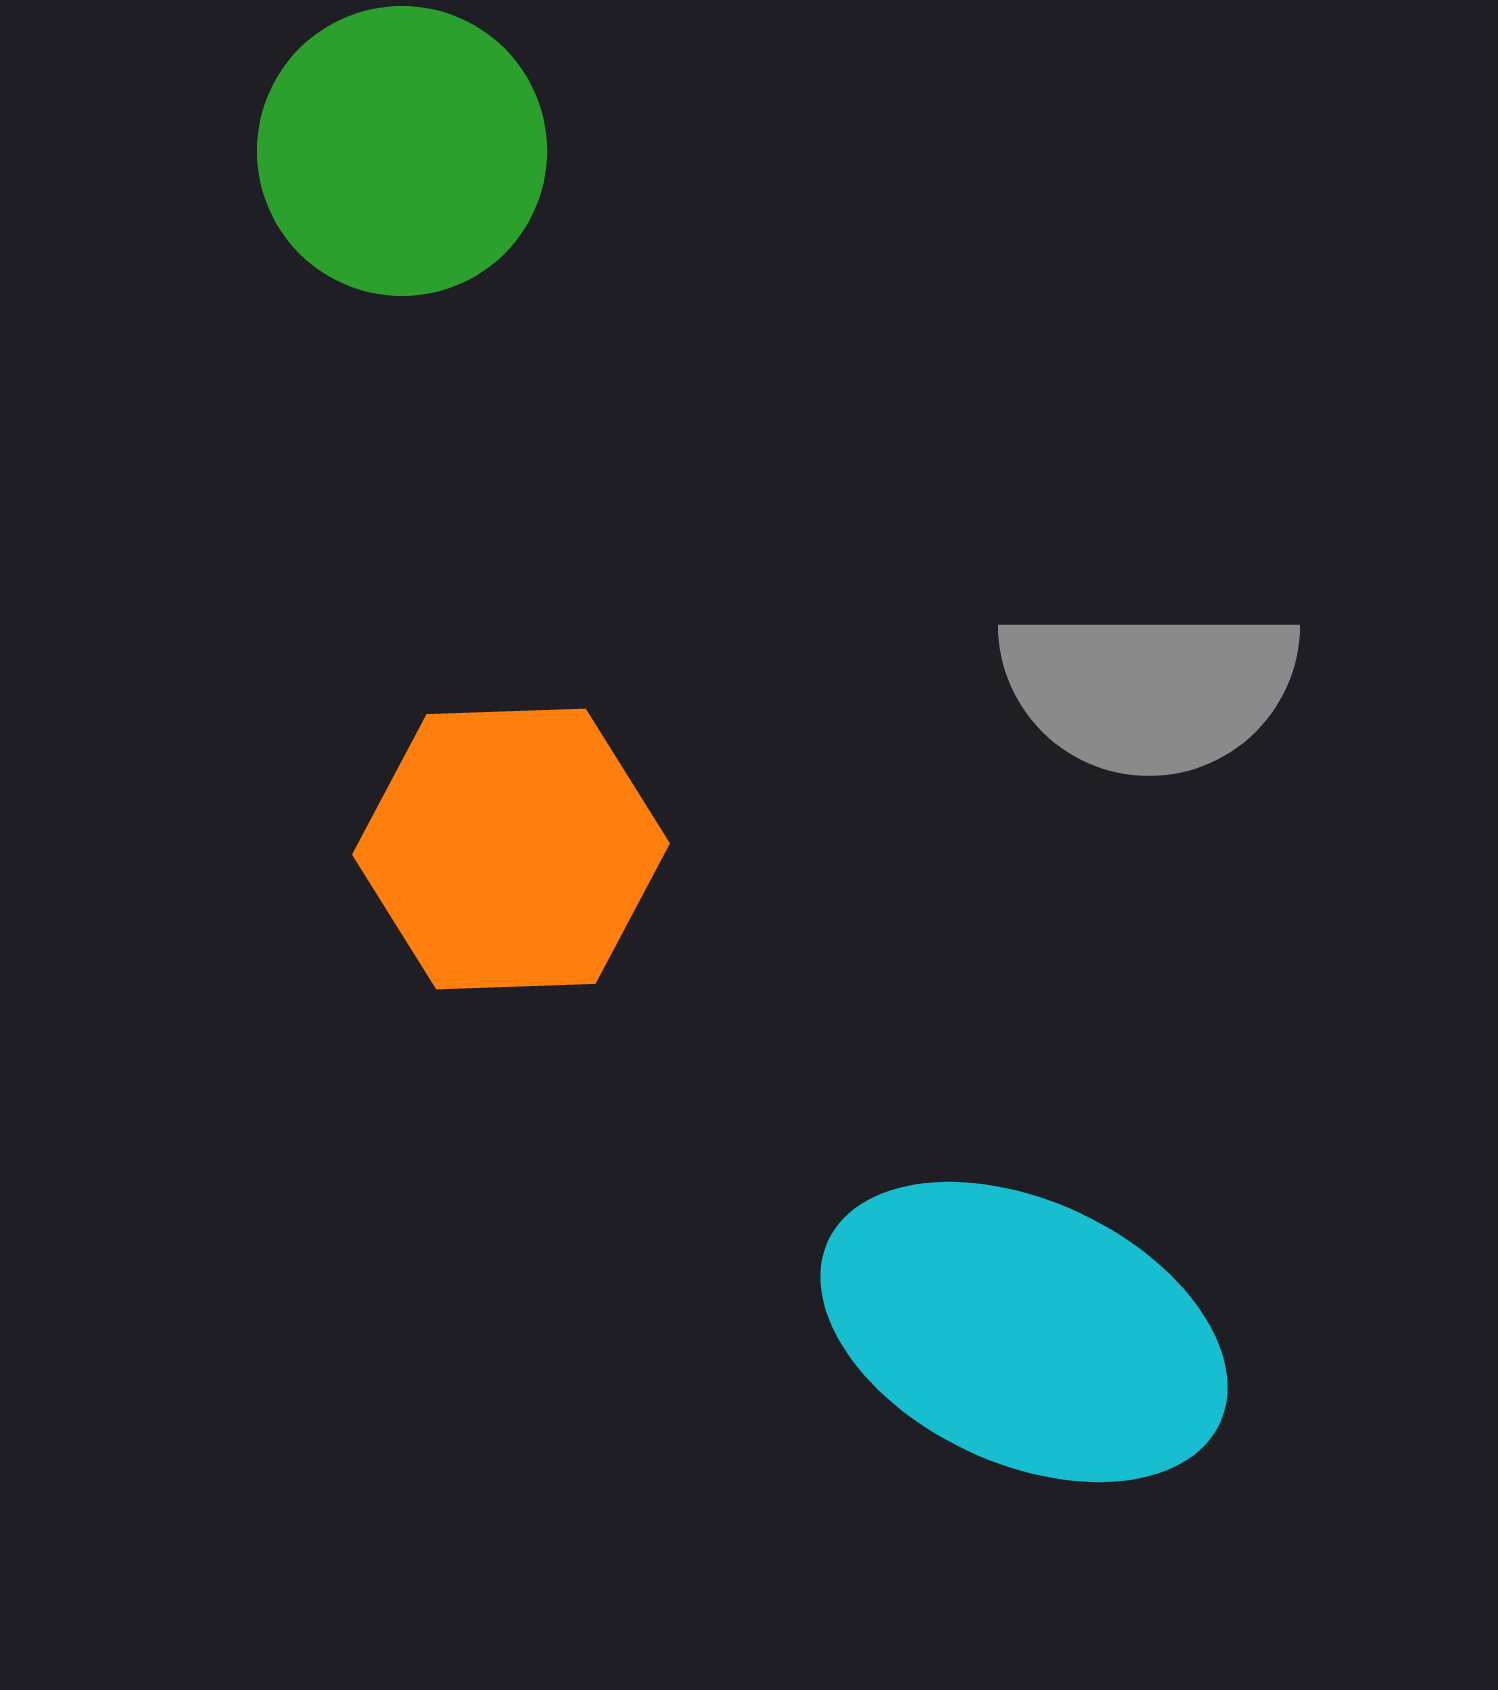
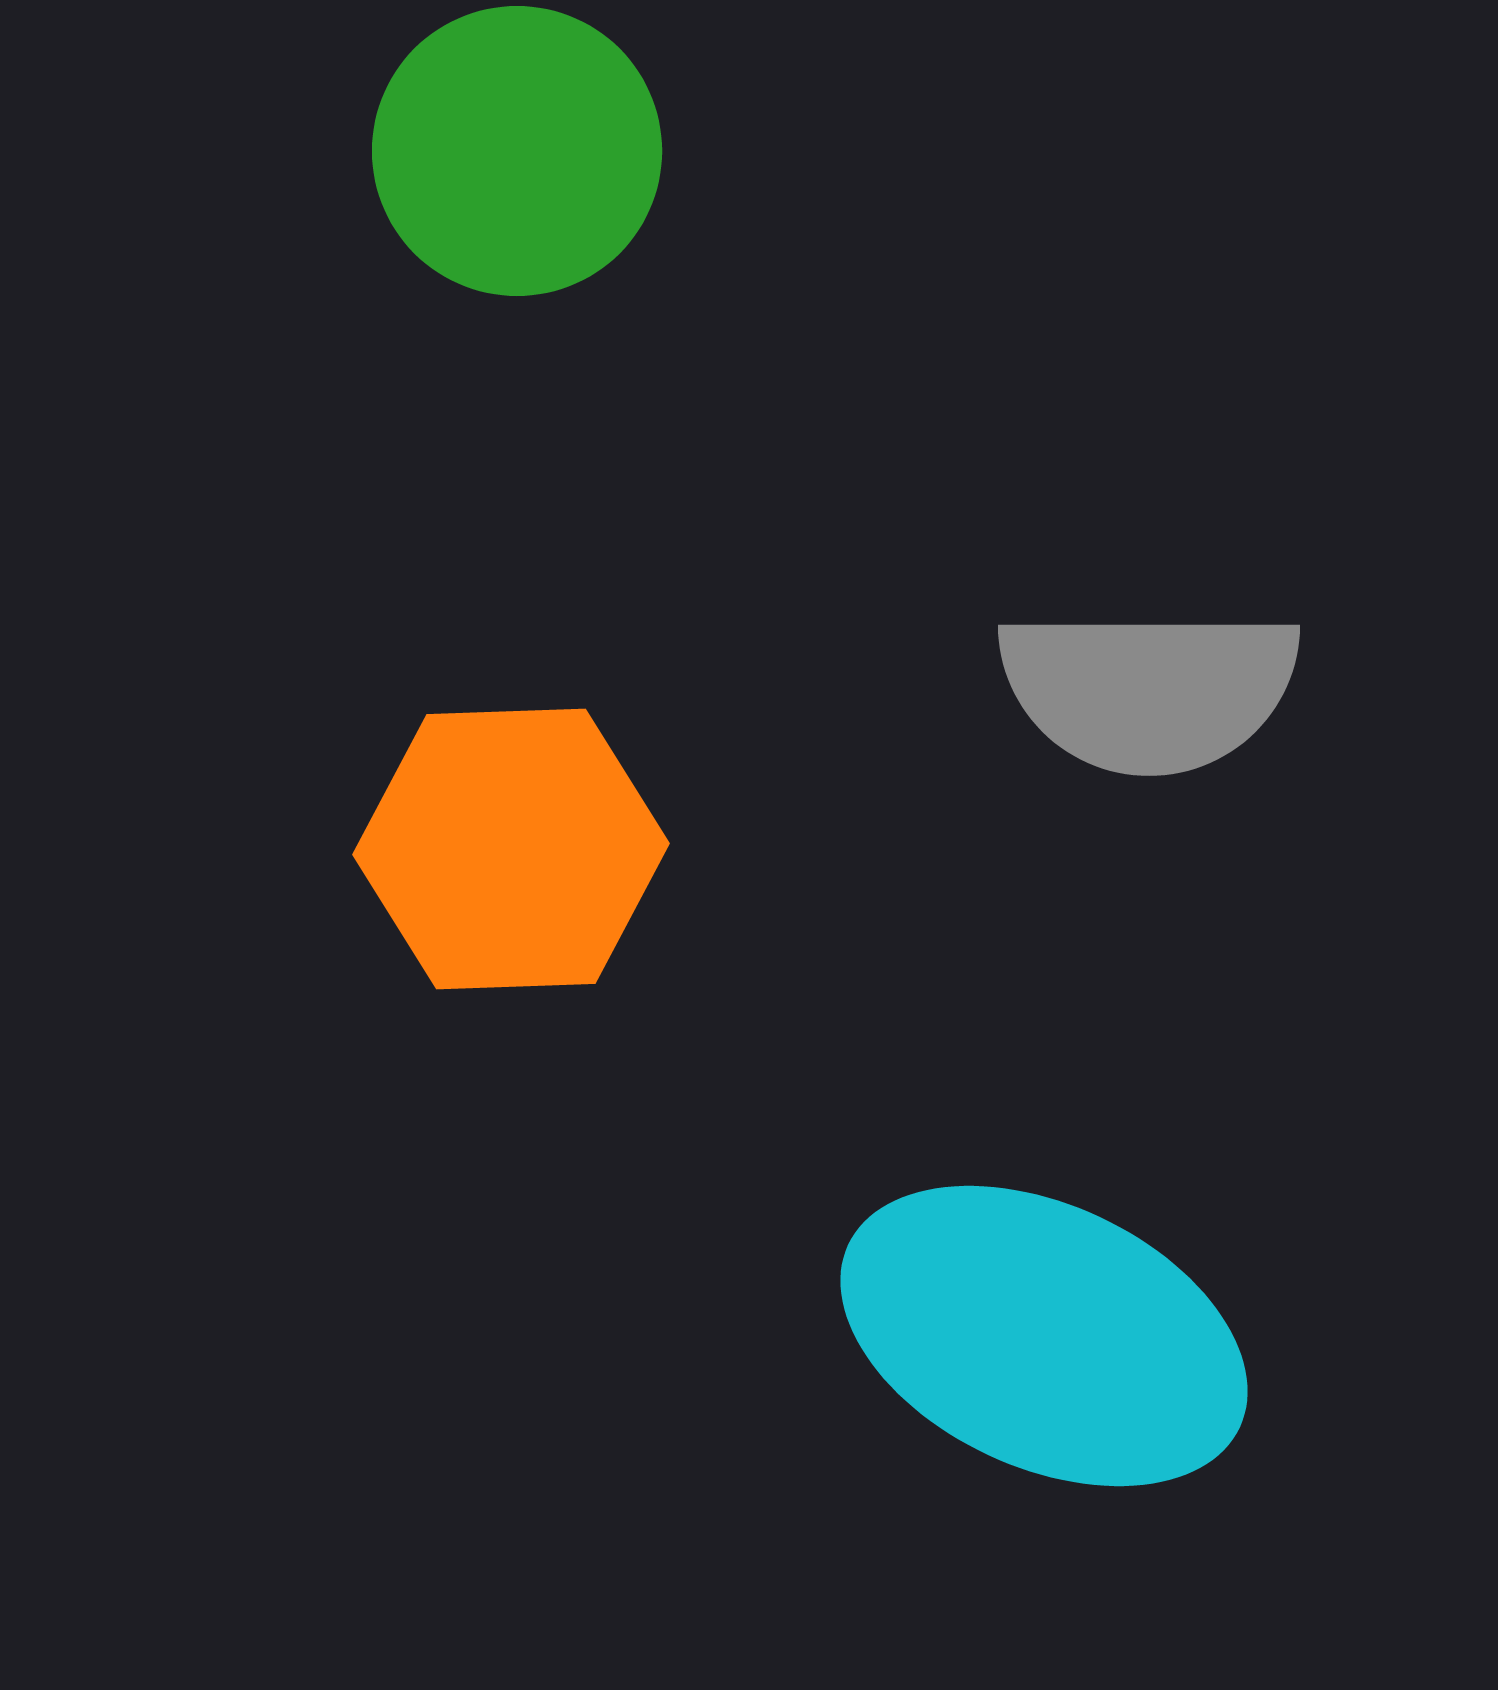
green circle: moved 115 px right
cyan ellipse: moved 20 px right, 4 px down
